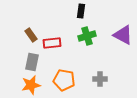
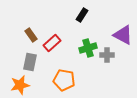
black rectangle: moved 1 px right, 4 px down; rotated 24 degrees clockwise
green cross: moved 1 px right, 12 px down
red rectangle: rotated 36 degrees counterclockwise
gray rectangle: moved 2 px left
gray cross: moved 7 px right, 24 px up
orange star: moved 11 px left
